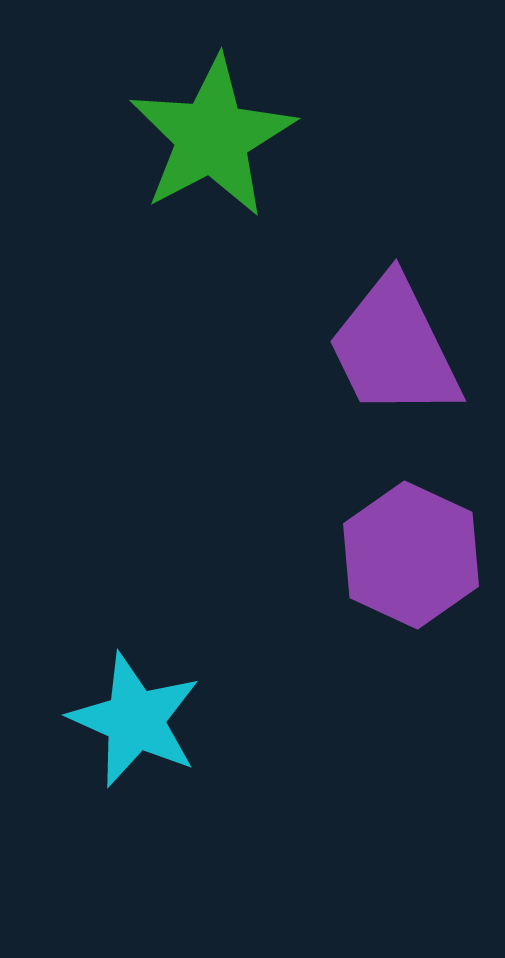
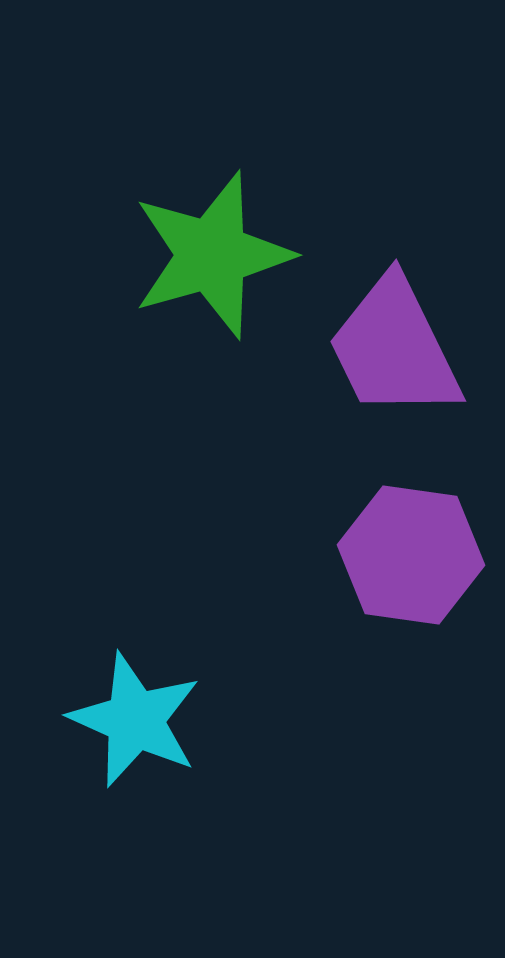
green star: moved 118 px down; rotated 12 degrees clockwise
purple hexagon: rotated 17 degrees counterclockwise
